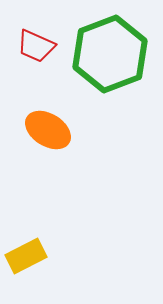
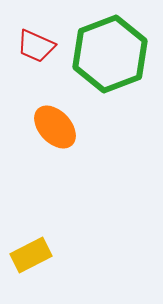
orange ellipse: moved 7 px right, 3 px up; rotated 15 degrees clockwise
yellow rectangle: moved 5 px right, 1 px up
